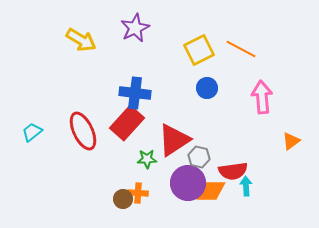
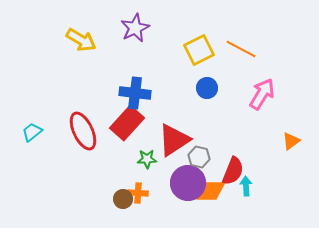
pink arrow: moved 3 px up; rotated 36 degrees clockwise
red semicircle: rotated 60 degrees counterclockwise
